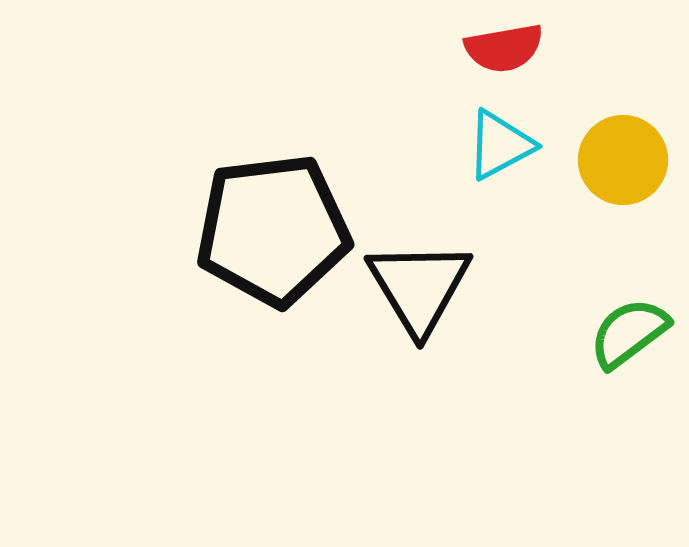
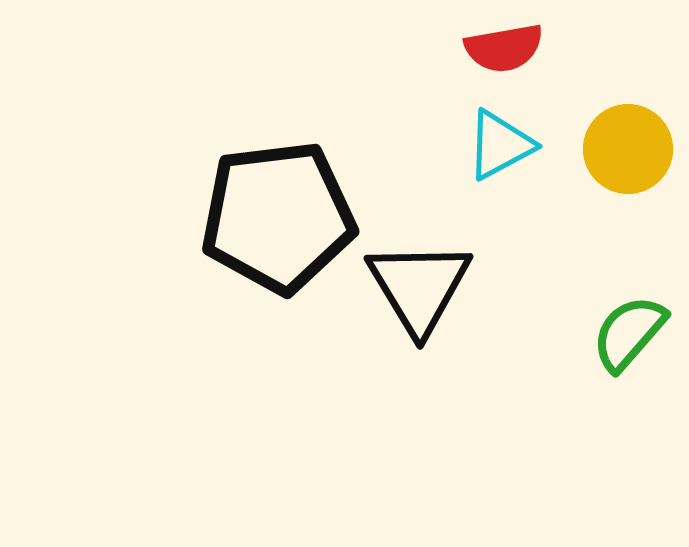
yellow circle: moved 5 px right, 11 px up
black pentagon: moved 5 px right, 13 px up
green semicircle: rotated 12 degrees counterclockwise
